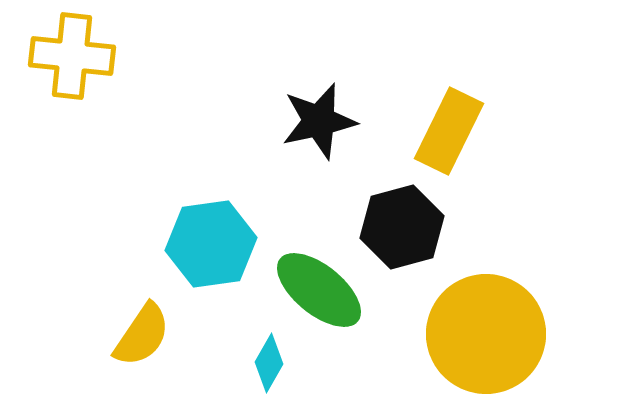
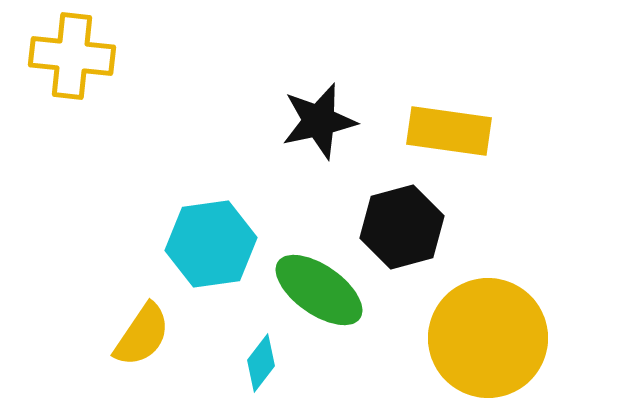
yellow rectangle: rotated 72 degrees clockwise
green ellipse: rotated 4 degrees counterclockwise
yellow circle: moved 2 px right, 4 px down
cyan diamond: moved 8 px left; rotated 8 degrees clockwise
